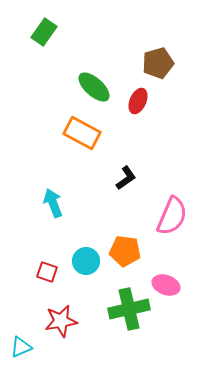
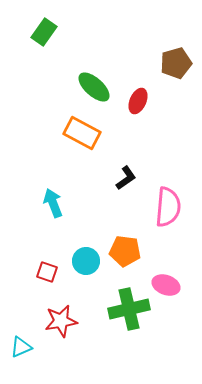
brown pentagon: moved 18 px right
pink semicircle: moved 4 px left, 9 px up; rotated 18 degrees counterclockwise
